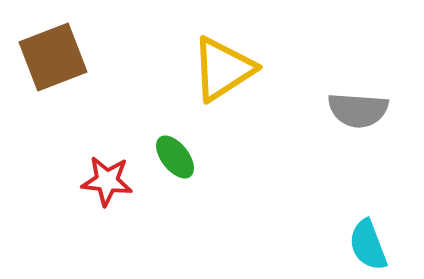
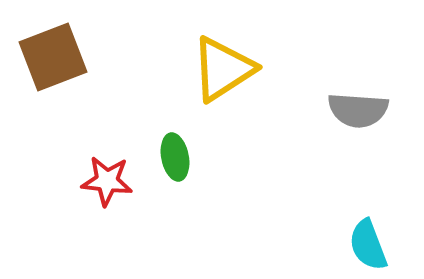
green ellipse: rotated 27 degrees clockwise
